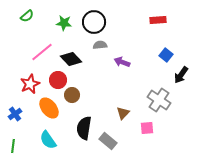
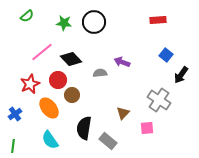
gray semicircle: moved 28 px down
cyan semicircle: moved 2 px right
